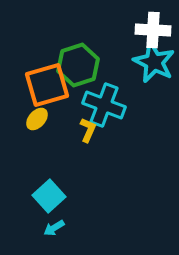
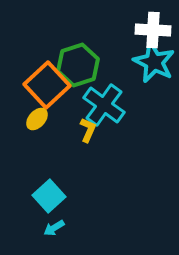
orange square: rotated 27 degrees counterclockwise
cyan cross: rotated 15 degrees clockwise
